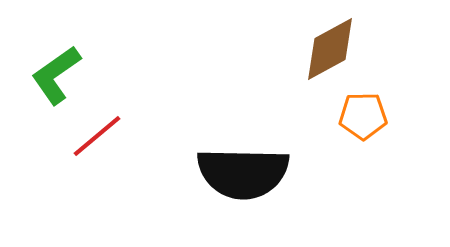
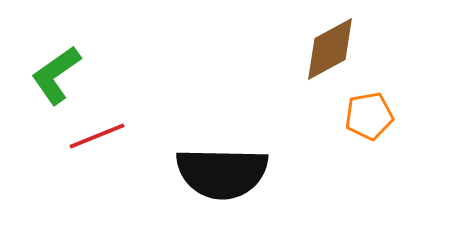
orange pentagon: moved 6 px right; rotated 9 degrees counterclockwise
red line: rotated 18 degrees clockwise
black semicircle: moved 21 px left
